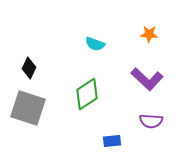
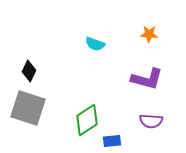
black diamond: moved 3 px down
purple L-shape: rotated 28 degrees counterclockwise
green diamond: moved 26 px down
